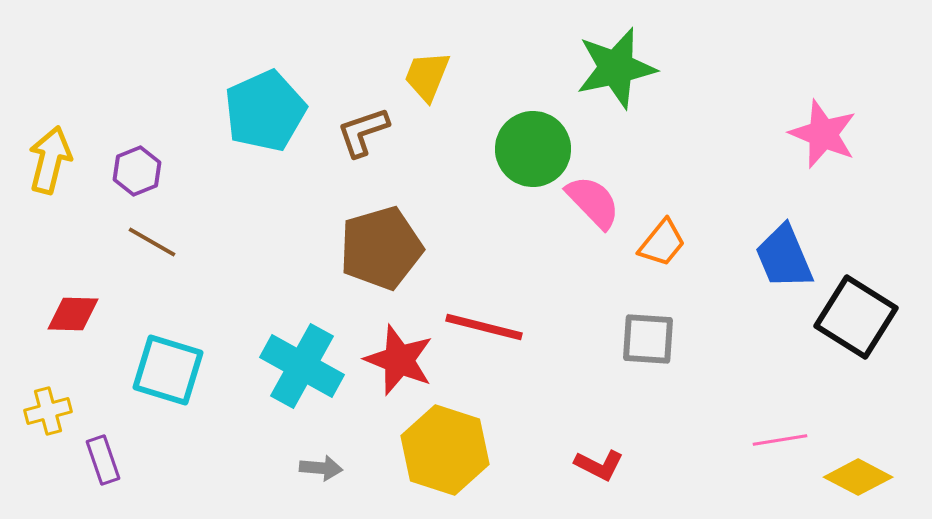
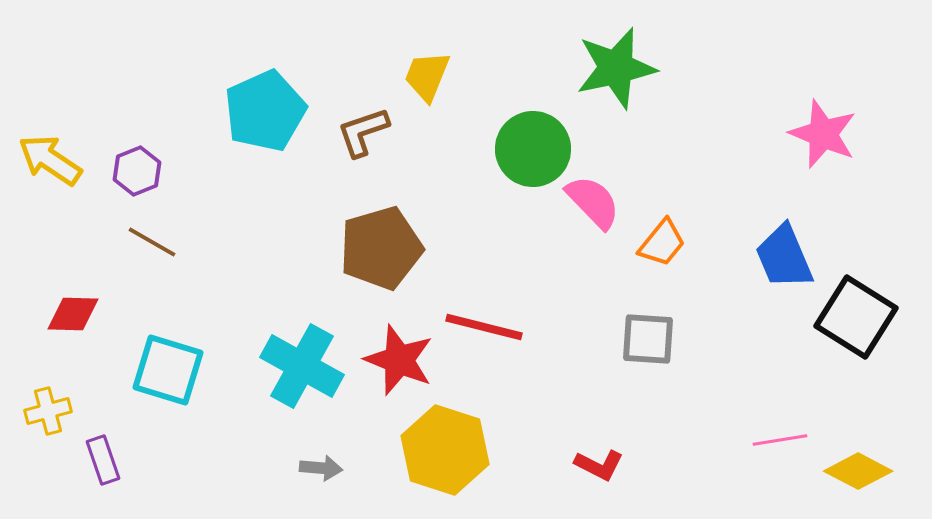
yellow arrow: rotated 70 degrees counterclockwise
yellow diamond: moved 6 px up
